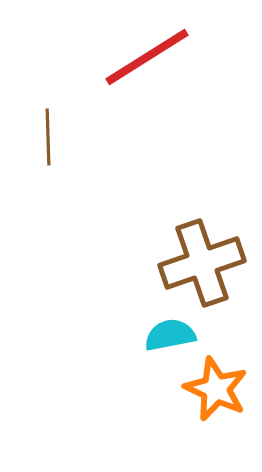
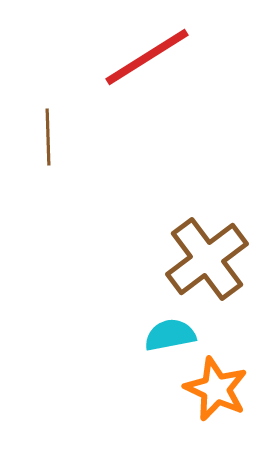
brown cross: moved 5 px right, 4 px up; rotated 18 degrees counterclockwise
